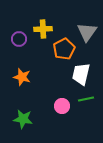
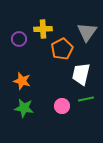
orange pentagon: moved 2 px left
orange star: moved 4 px down
green star: moved 1 px right, 11 px up
